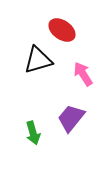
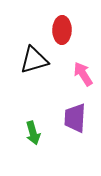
red ellipse: rotated 56 degrees clockwise
black triangle: moved 4 px left
purple trapezoid: moved 4 px right; rotated 36 degrees counterclockwise
